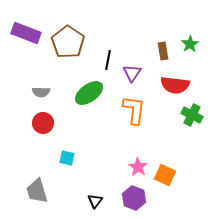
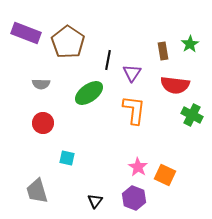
gray semicircle: moved 8 px up
